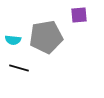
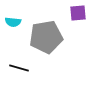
purple square: moved 1 px left, 2 px up
cyan semicircle: moved 18 px up
